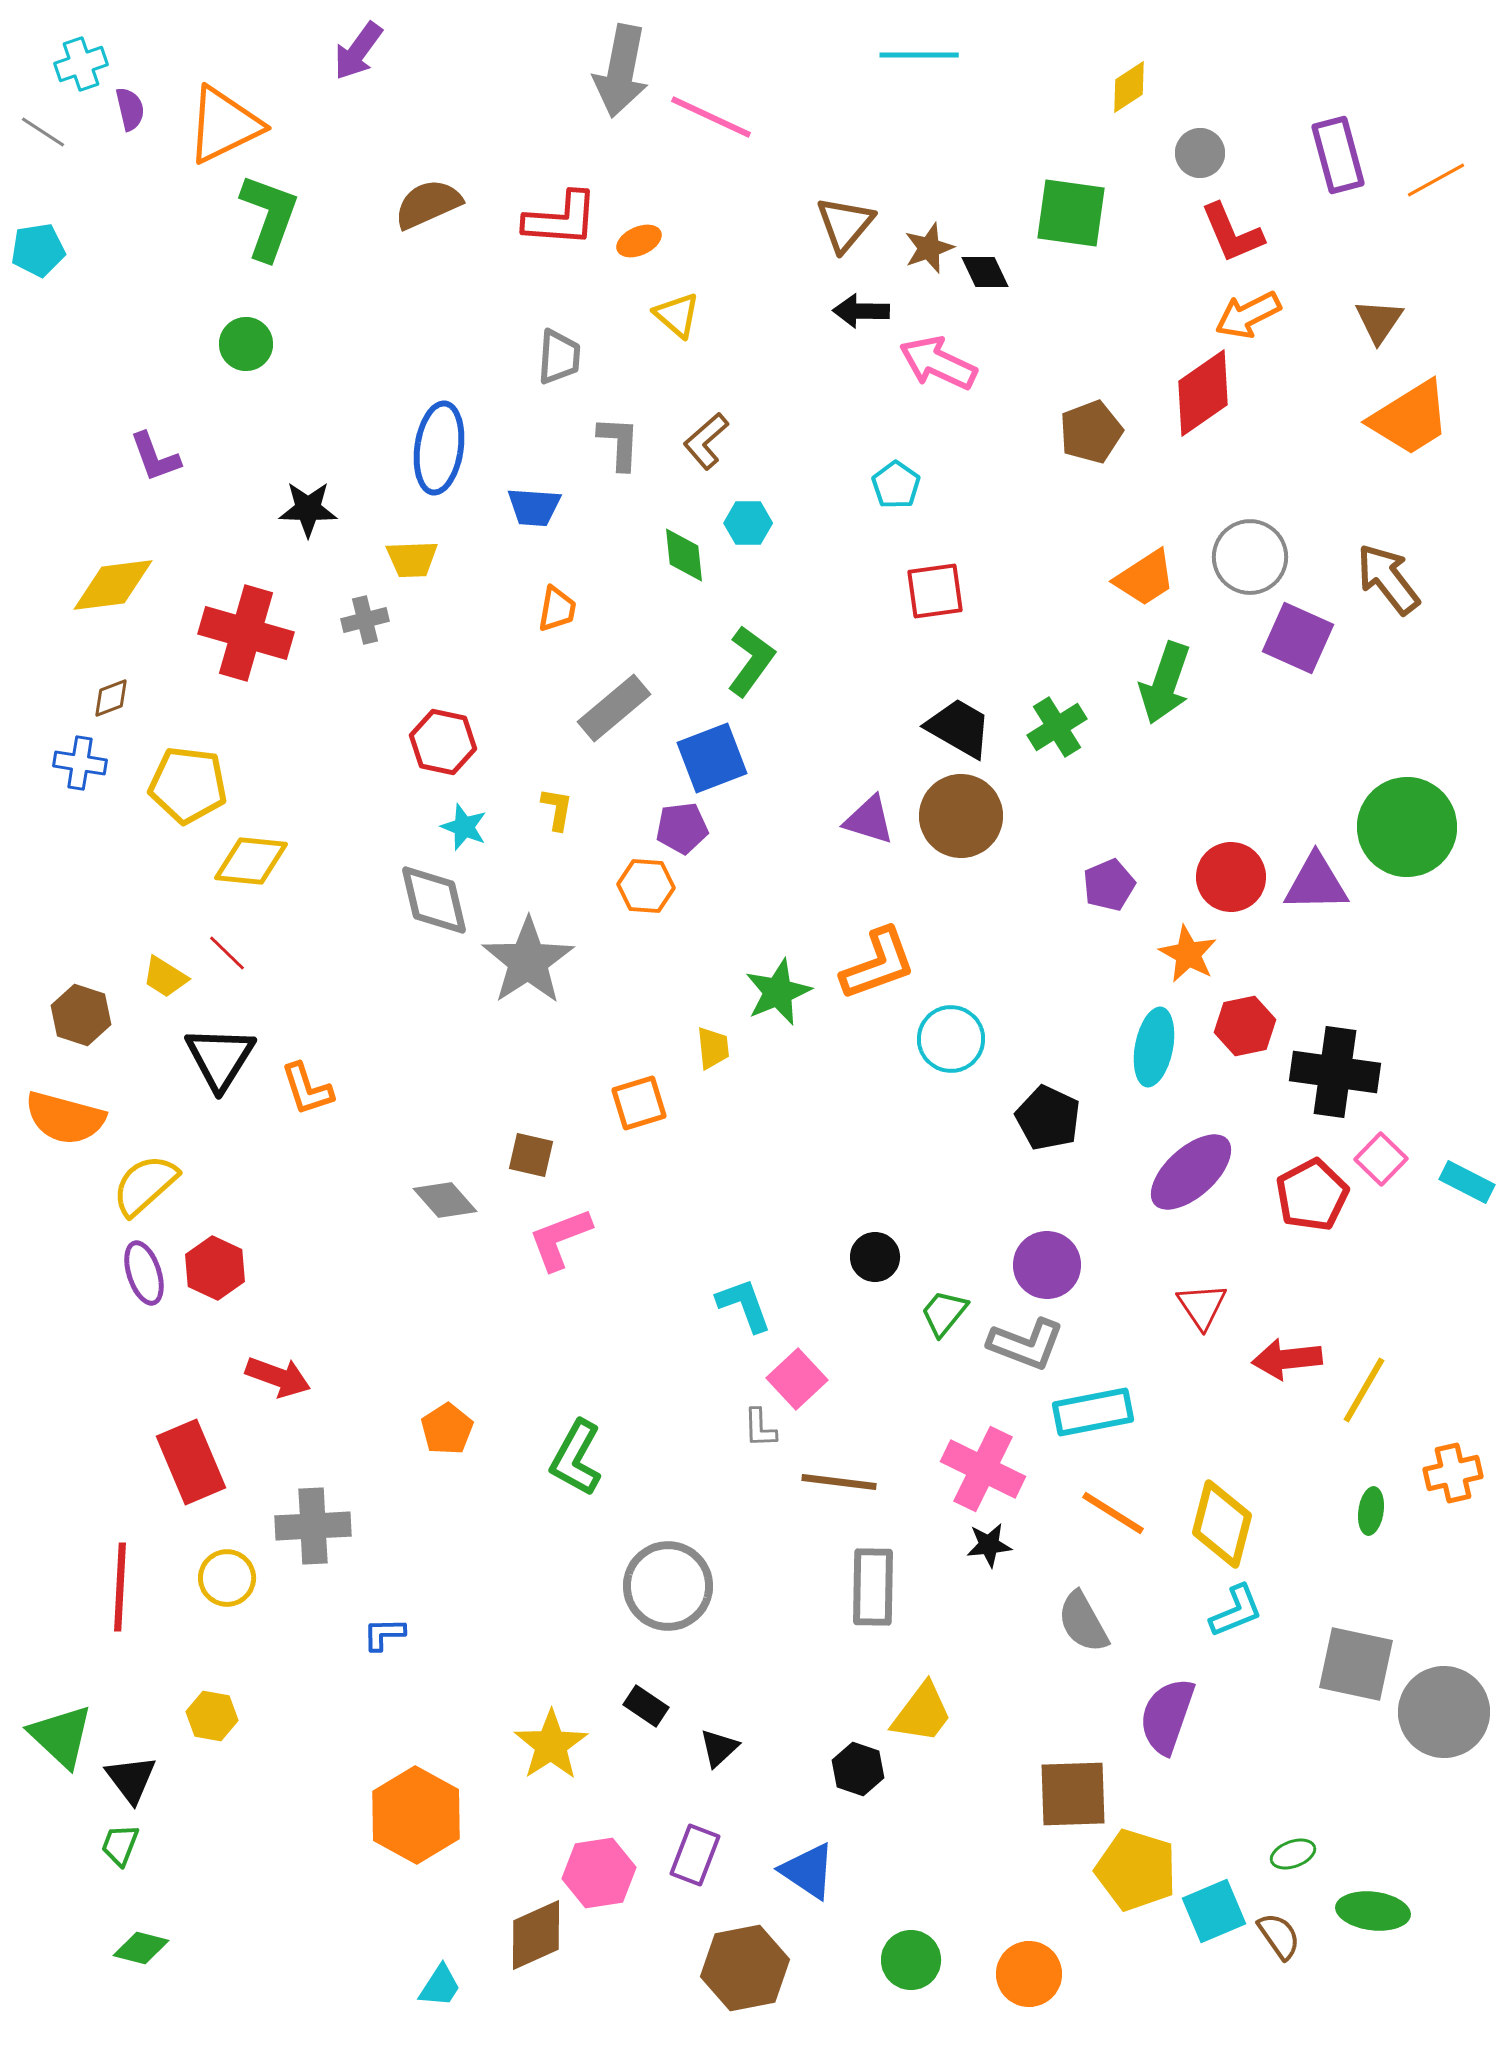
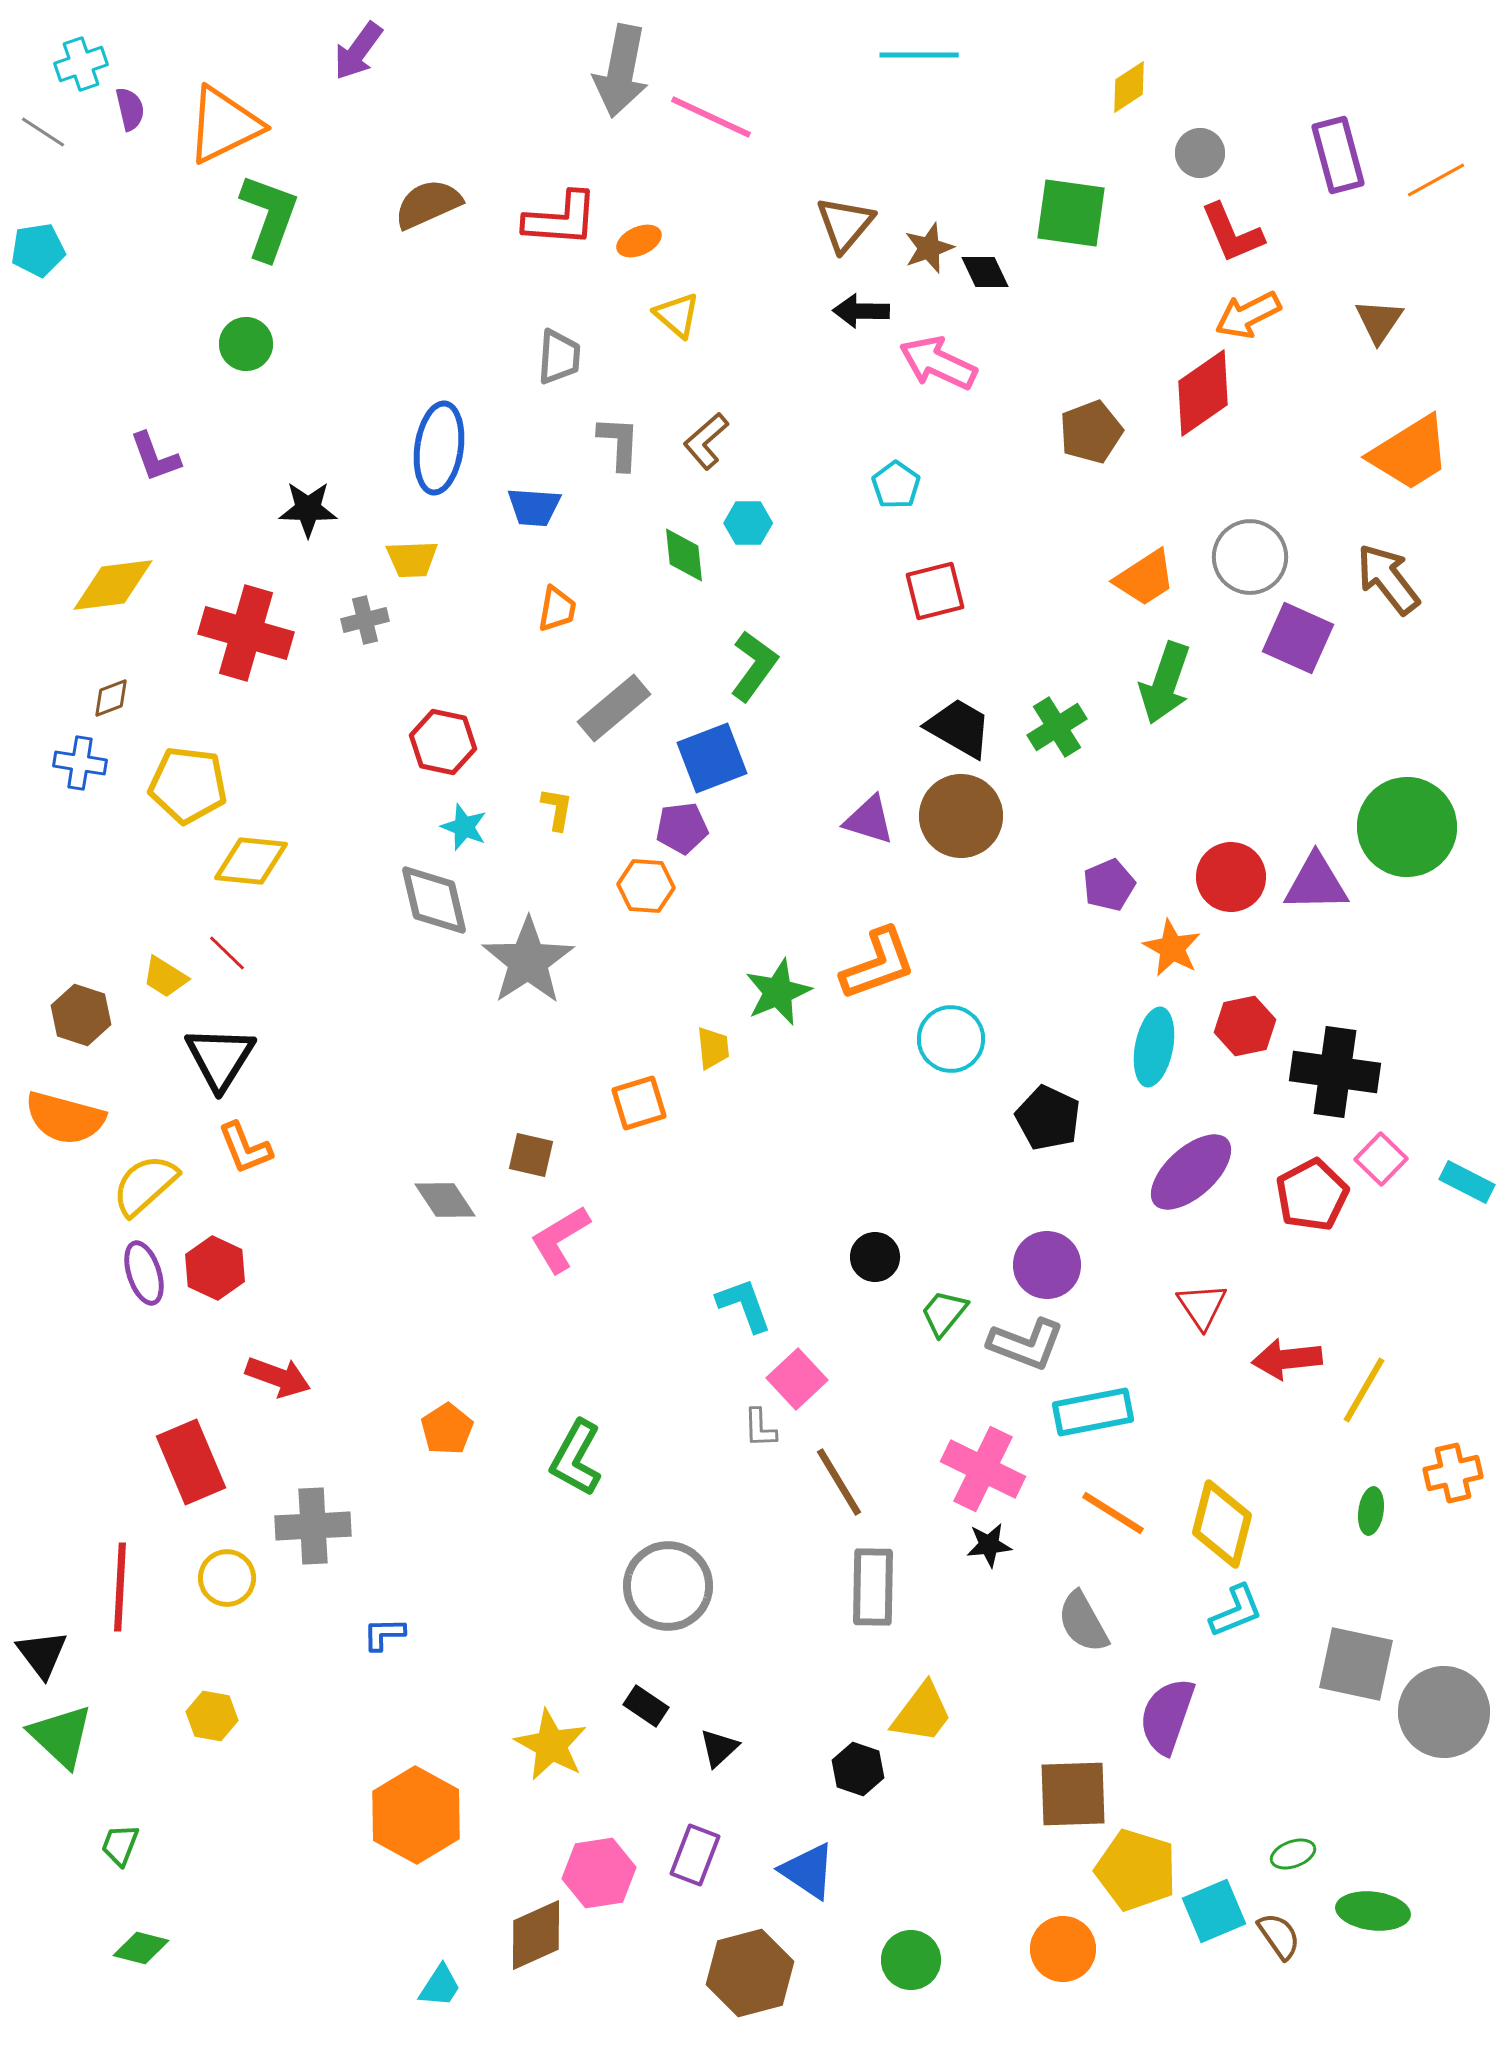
orange trapezoid at (1410, 418): moved 35 px down
red square at (935, 591): rotated 6 degrees counterclockwise
green L-shape at (751, 661): moved 3 px right, 5 px down
orange star at (1188, 954): moved 16 px left, 6 px up
orange L-shape at (307, 1089): moved 62 px left, 59 px down; rotated 4 degrees counterclockwise
gray diamond at (445, 1200): rotated 8 degrees clockwise
pink L-shape at (560, 1239): rotated 10 degrees counterclockwise
brown line at (839, 1482): rotated 52 degrees clockwise
yellow star at (551, 1745): rotated 10 degrees counterclockwise
black triangle at (131, 1779): moved 89 px left, 125 px up
brown hexagon at (745, 1968): moved 5 px right, 5 px down; rotated 4 degrees counterclockwise
orange circle at (1029, 1974): moved 34 px right, 25 px up
